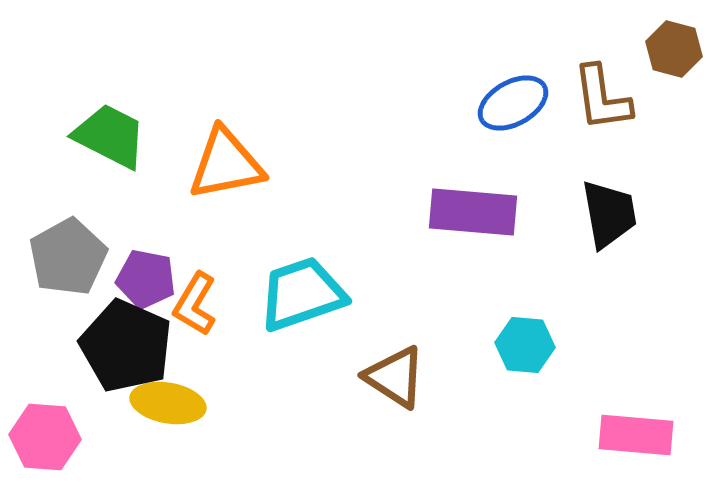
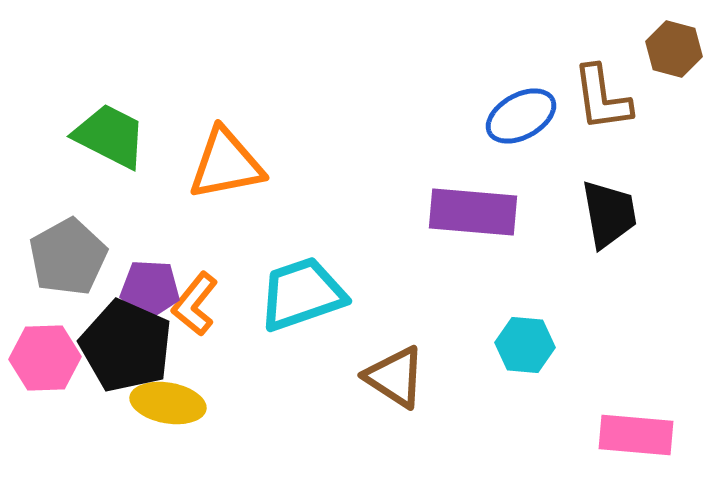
blue ellipse: moved 8 px right, 13 px down
purple pentagon: moved 4 px right, 10 px down; rotated 8 degrees counterclockwise
orange L-shape: rotated 8 degrees clockwise
pink hexagon: moved 79 px up; rotated 6 degrees counterclockwise
